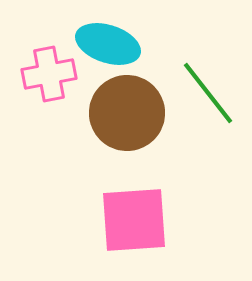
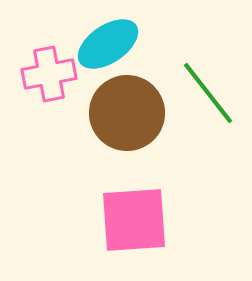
cyan ellipse: rotated 52 degrees counterclockwise
